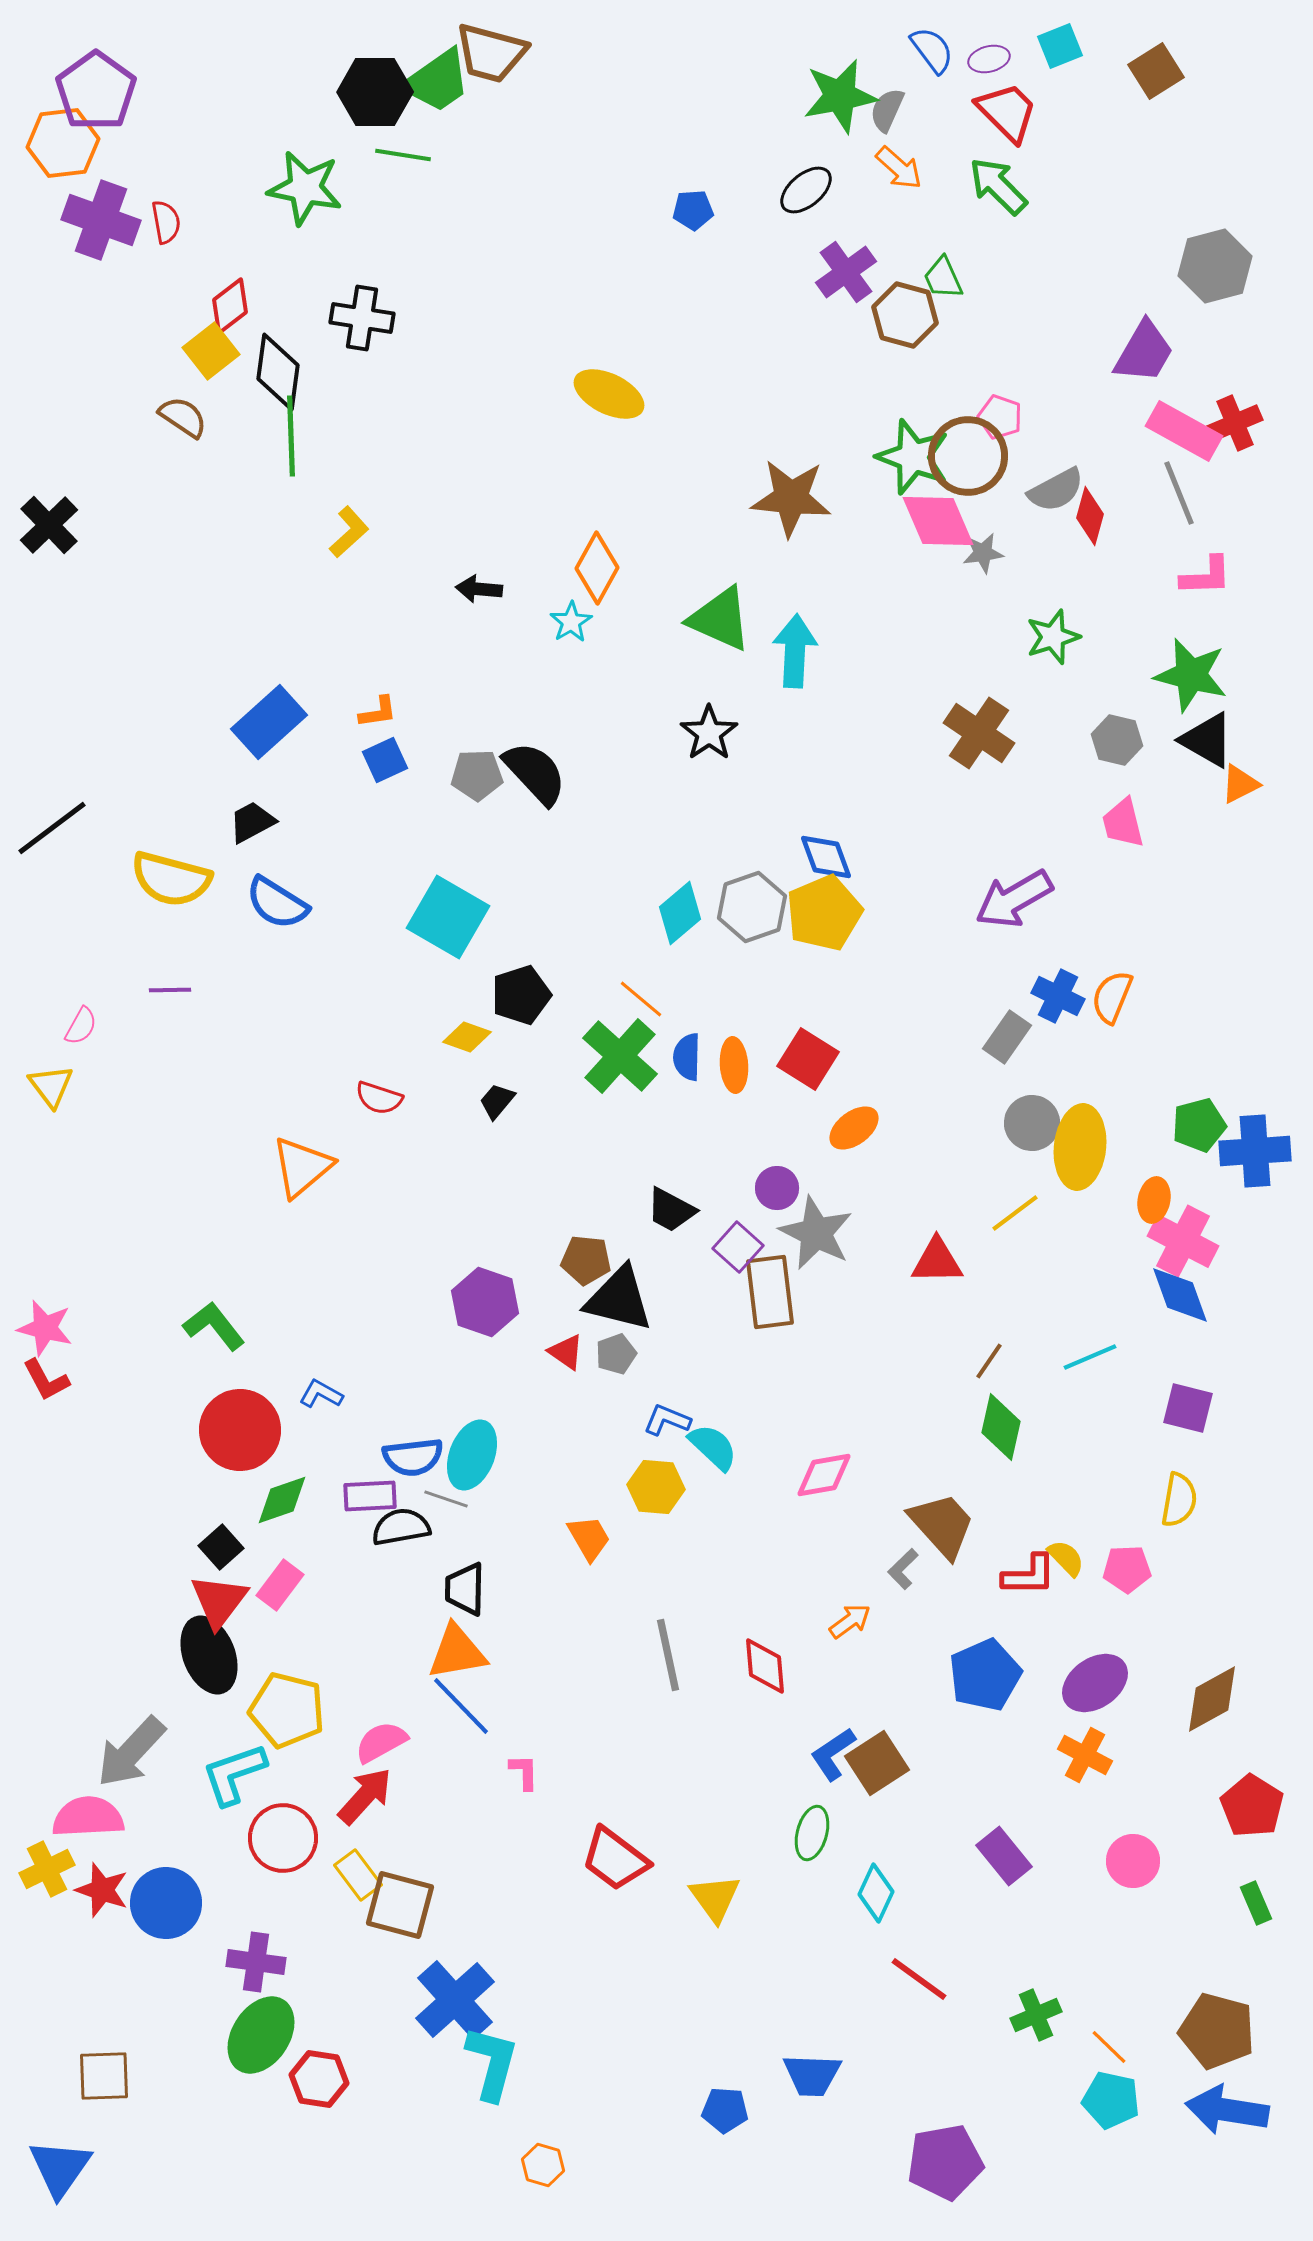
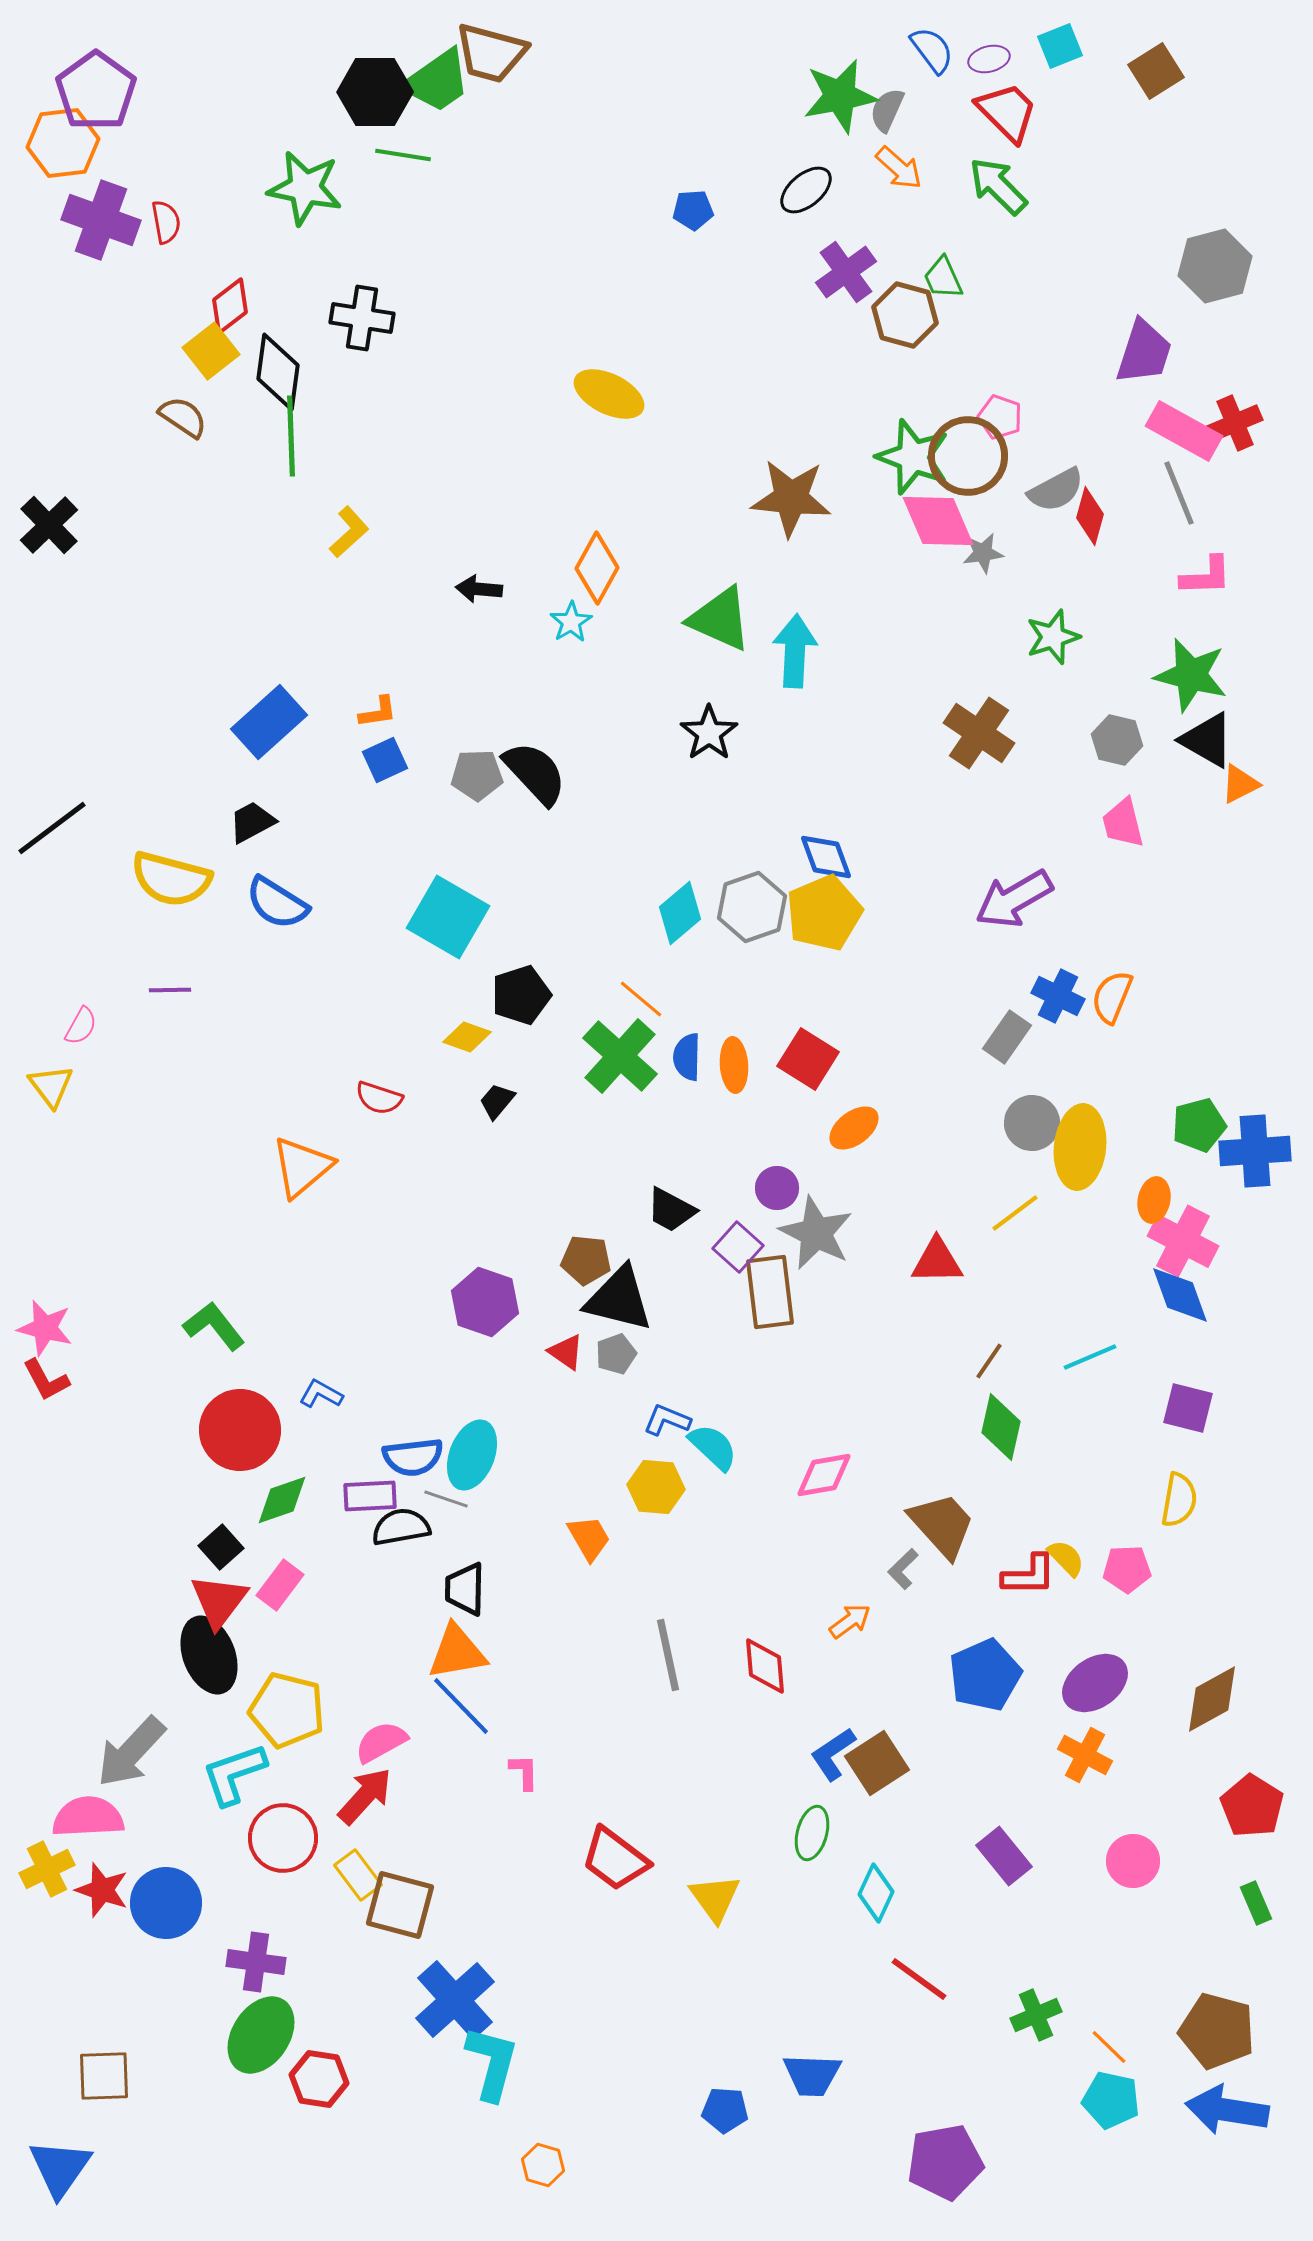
purple trapezoid at (1144, 352): rotated 12 degrees counterclockwise
